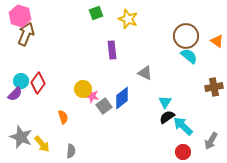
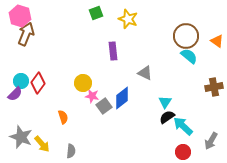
purple rectangle: moved 1 px right, 1 px down
yellow circle: moved 6 px up
